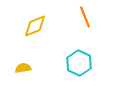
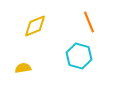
orange line: moved 4 px right, 5 px down
cyan hexagon: moved 7 px up; rotated 10 degrees counterclockwise
